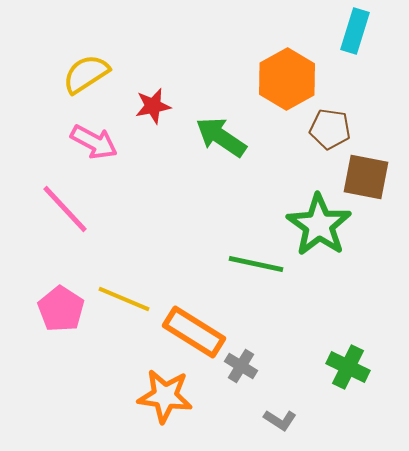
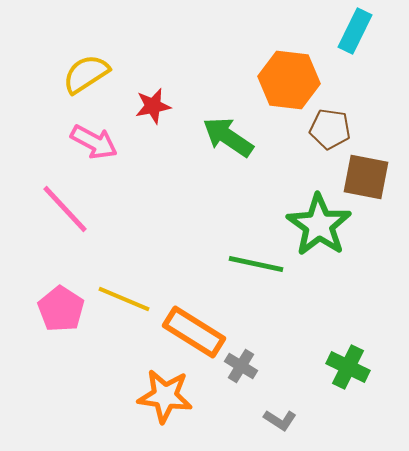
cyan rectangle: rotated 9 degrees clockwise
orange hexagon: moved 2 px right, 1 px down; rotated 24 degrees counterclockwise
green arrow: moved 7 px right
